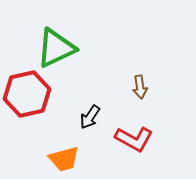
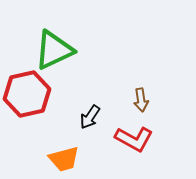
green triangle: moved 2 px left, 2 px down
brown arrow: moved 1 px right, 13 px down
